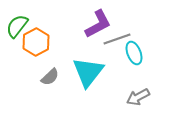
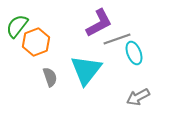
purple L-shape: moved 1 px right, 1 px up
orange hexagon: rotated 8 degrees clockwise
cyan triangle: moved 2 px left, 2 px up
gray semicircle: rotated 66 degrees counterclockwise
